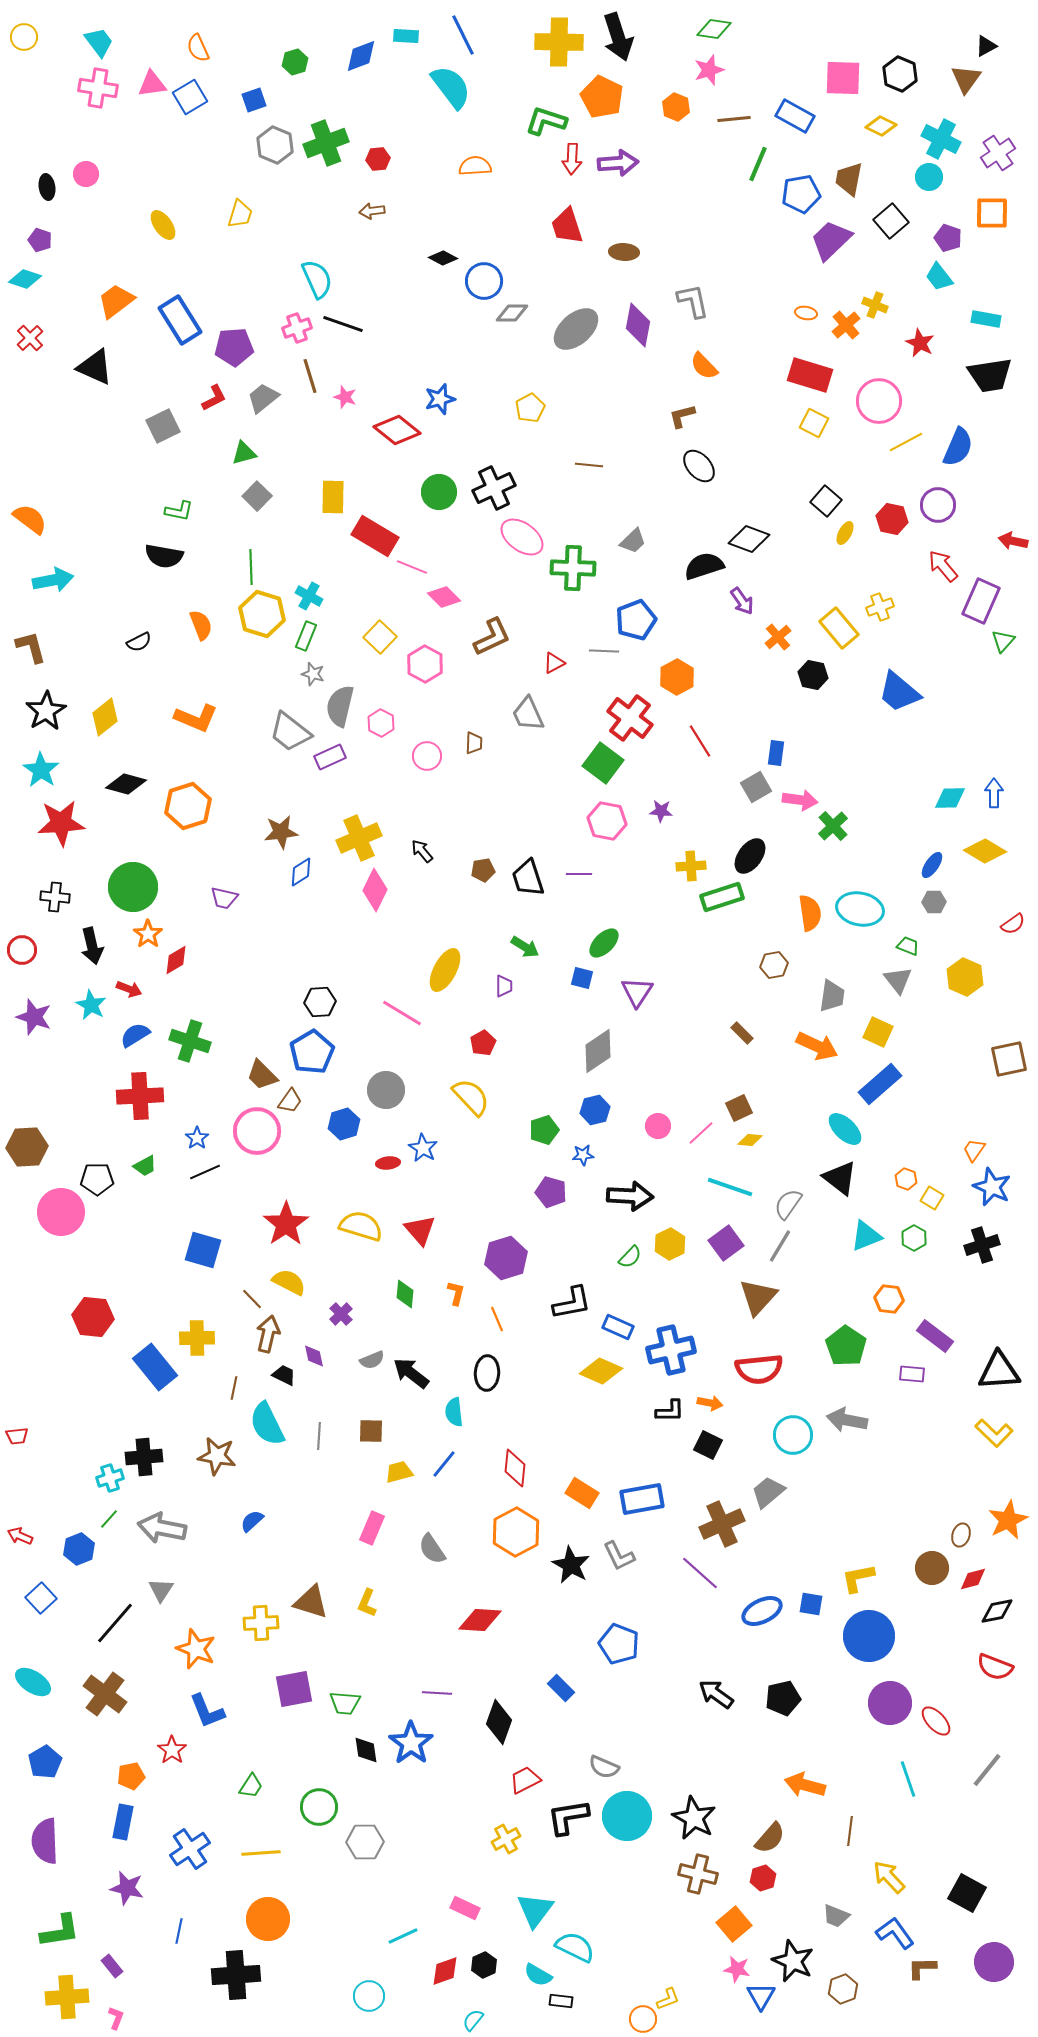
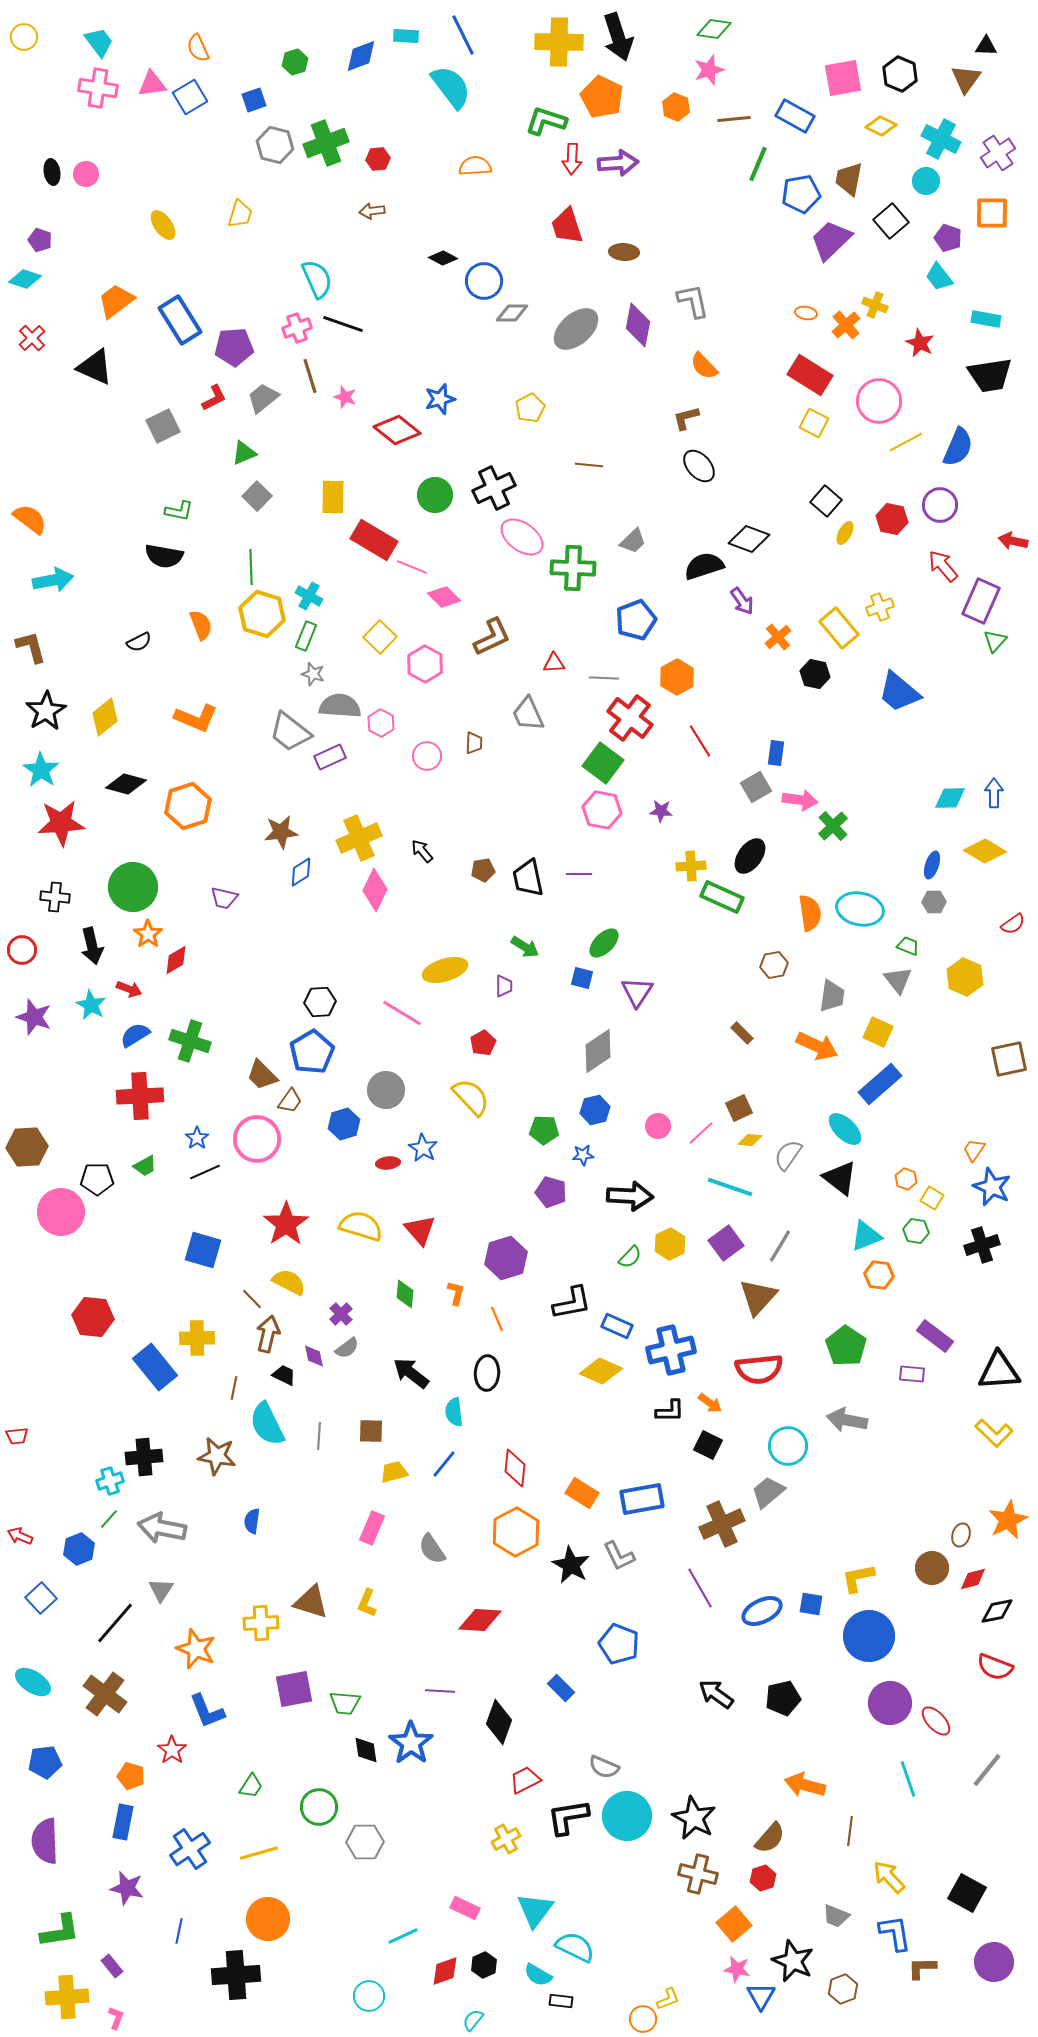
black triangle at (986, 46): rotated 30 degrees clockwise
pink square at (843, 78): rotated 12 degrees counterclockwise
gray hexagon at (275, 145): rotated 9 degrees counterclockwise
cyan circle at (929, 177): moved 3 px left, 4 px down
black ellipse at (47, 187): moved 5 px right, 15 px up
red cross at (30, 338): moved 2 px right
red rectangle at (810, 375): rotated 15 degrees clockwise
brown L-shape at (682, 416): moved 4 px right, 2 px down
green triangle at (244, 453): rotated 8 degrees counterclockwise
green circle at (439, 492): moved 4 px left, 3 px down
purple circle at (938, 505): moved 2 px right
red rectangle at (375, 536): moved 1 px left, 4 px down
green triangle at (1003, 641): moved 8 px left
gray line at (604, 651): moved 27 px down
red triangle at (554, 663): rotated 25 degrees clockwise
black hexagon at (813, 675): moved 2 px right, 1 px up
gray semicircle at (340, 706): rotated 81 degrees clockwise
pink hexagon at (607, 821): moved 5 px left, 11 px up
blue ellipse at (932, 865): rotated 16 degrees counterclockwise
black trapezoid at (528, 878): rotated 6 degrees clockwise
green rectangle at (722, 897): rotated 42 degrees clockwise
yellow ellipse at (445, 970): rotated 45 degrees clockwise
green pentagon at (544, 1130): rotated 20 degrees clockwise
pink circle at (257, 1131): moved 8 px down
gray semicircle at (788, 1204): moved 49 px up
green hexagon at (914, 1238): moved 2 px right, 7 px up; rotated 20 degrees counterclockwise
orange hexagon at (889, 1299): moved 10 px left, 24 px up
blue rectangle at (618, 1327): moved 1 px left, 1 px up
gray semicircle at (372, 1360): moved 25 px left, 12 px up; rotated 15 degrees counterclockwise
orange arrow at (710, 1403): rotated 25 degrees clockwise
cyan circle at (793, 1435): moved 5 px left, 11 px down
yellow trapezoid at (399, 1472): moved 5 px left
cyan cross at (110, 1478): moved 3 px down
blue semicircle at (252, 1521): rotated 40 degrees counterclockwise
purple line at (700, 1573): moved 15 px down; rotated 18 degrees clockwise
purple line at (437, 1693): moved 3 px right, 2 px up
blue pentagon at (45, 1762): rotated 24 degrees clockwise
orange pentagon at (131, 1776): rotated 28 degrees clockwise
yellow line at (261, 1853): moved 2 px left; rotated 12 degrees counterclockwise
blue L-shape at (895, 1933): rotated 27 degrees clockwise
